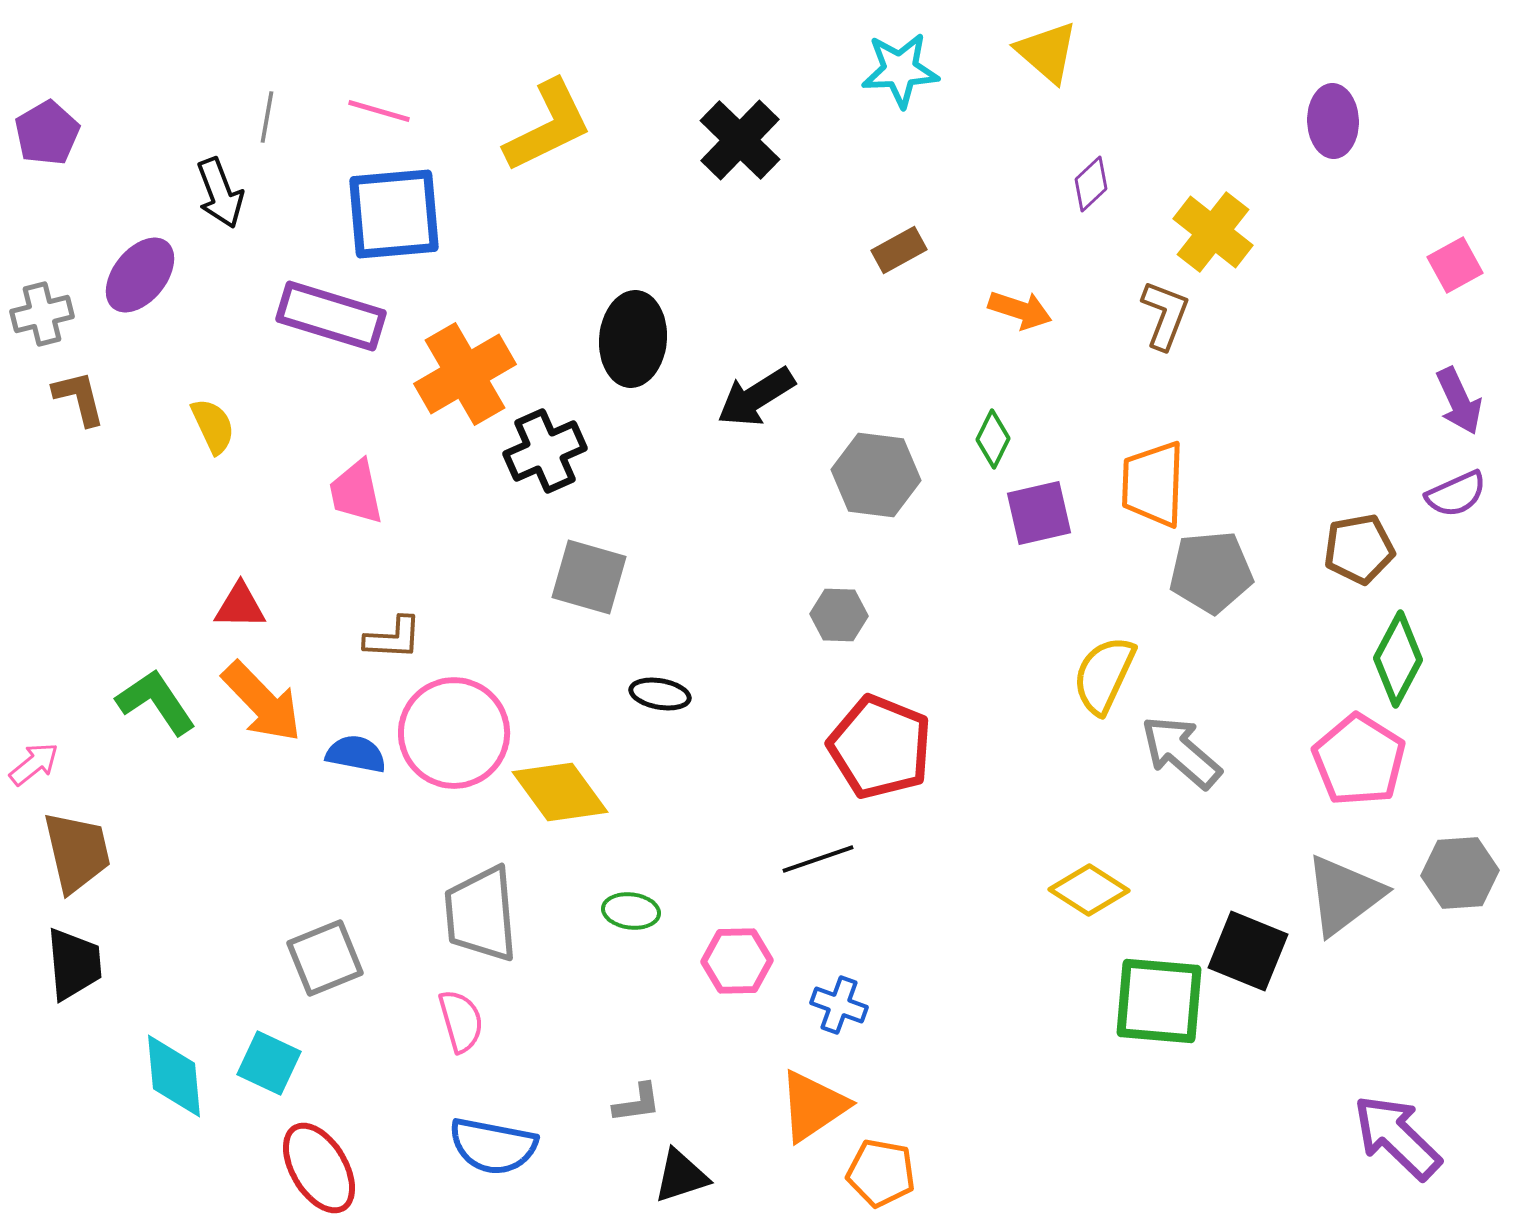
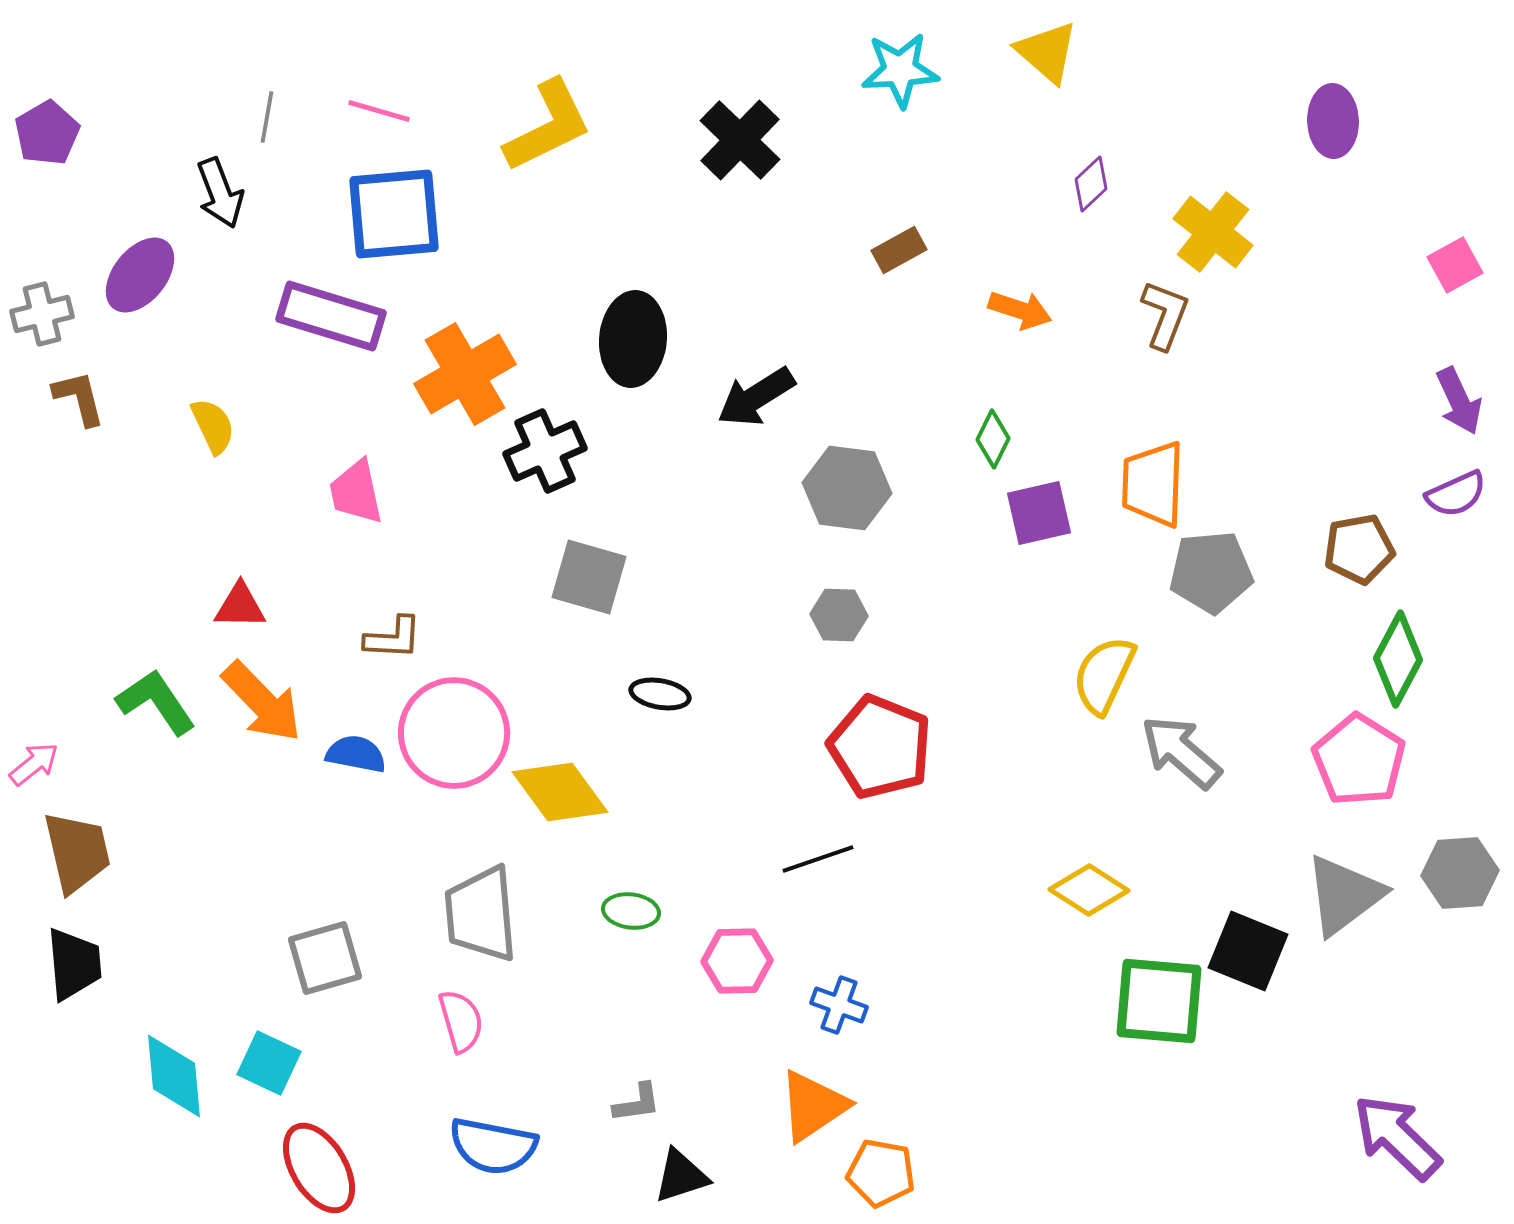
gray hexagon at (876, 475): moved 29 px left, 13 px down
gray square at (325, 958): rotated 6 degrees clockwise
